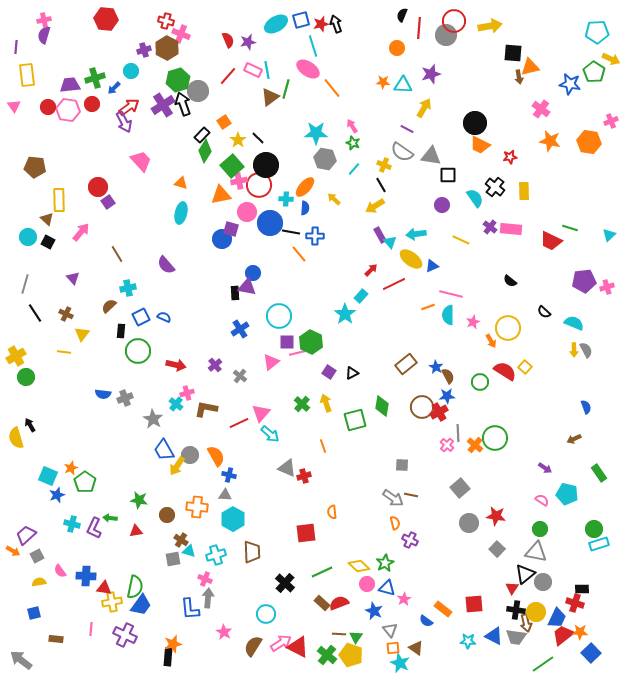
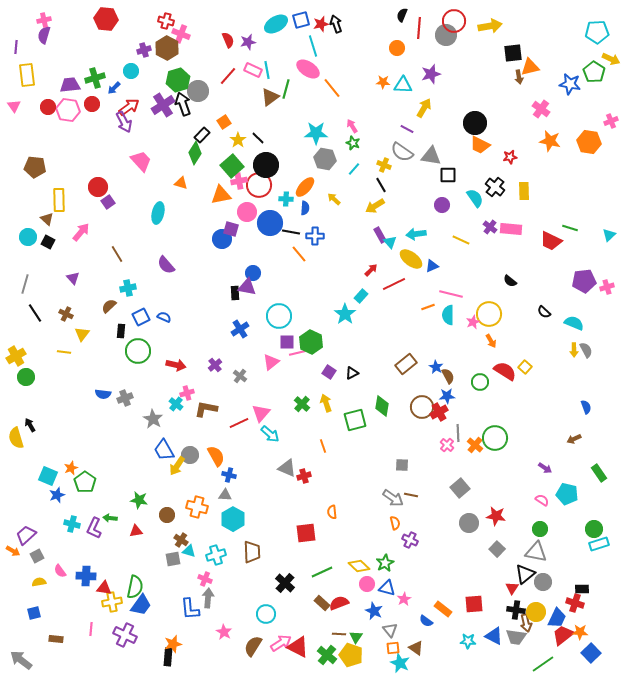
black square at (513, 53): rotated 12 degrees counterclockwise
green diamond at (205, 151): moved 10 px left, 2 px down
cyan ellipse at (181, 213): moved 23 px left
yellow circle at (508, 328): moved 19 px left, 14 px up
orange cross at (197, 507): rotated 10 degrees clockwise
